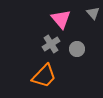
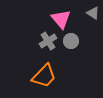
gray triangle: rotated 16 degrees counterclockwise
gray cross: moved 3 px left, 3 px up
gray circle: moved 6 px left, 8 px up
